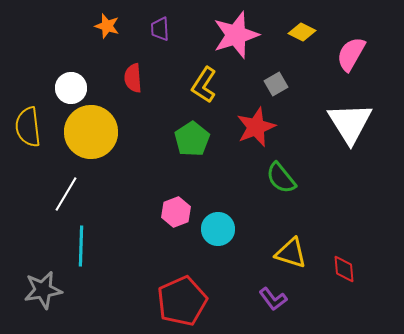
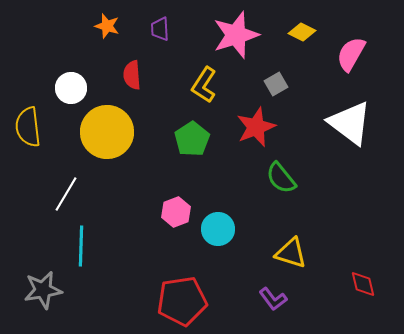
red semicircle: moved 1 px left, 3 px up
white triangle: rotated 21 degrees counterclockwise
yellow circle: moved 16 px right
red diamond: moved 19 px right, 15 px down; rotated 8 degrees counterclockwise
red pentagon: rotated 15 degrees clockwise
